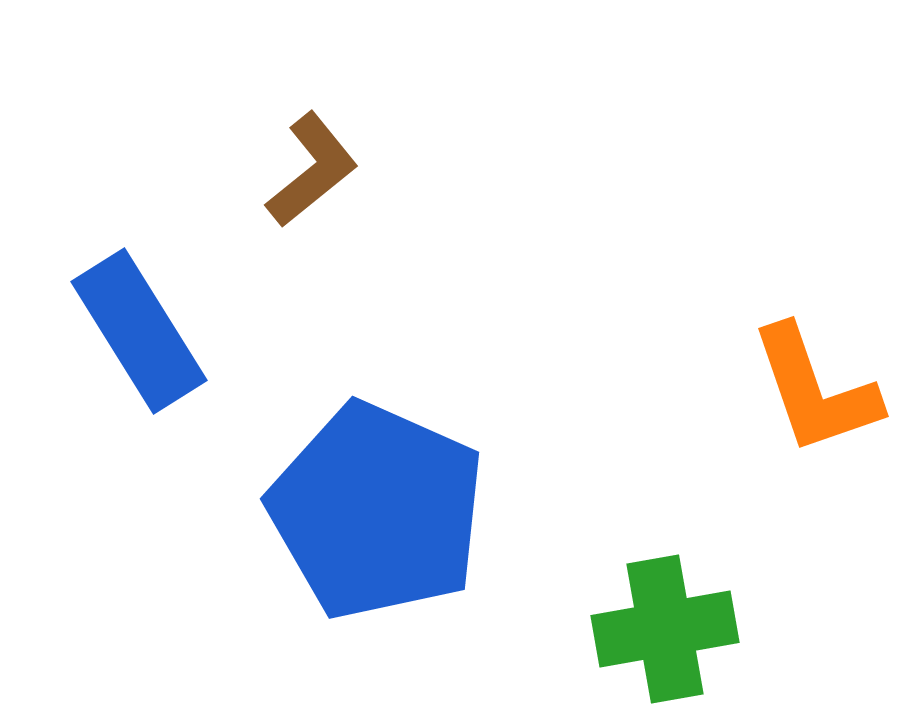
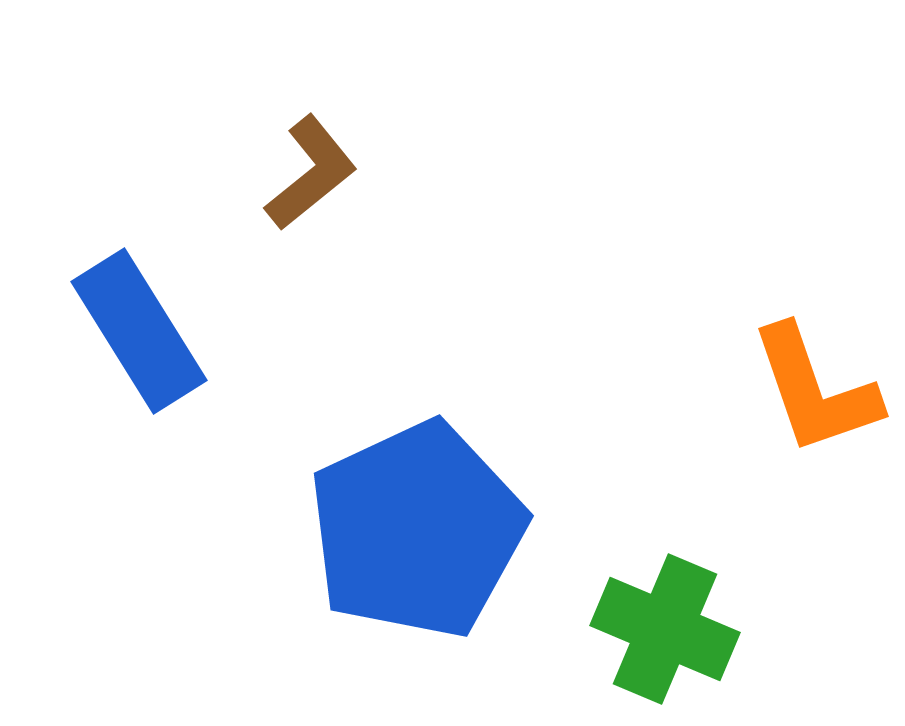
brown L-shape: moved 1 px left, 3 px down
blue pentagon: moved 40 px right, 19 px down; rotated 23 degrees clockwise
green cross: rotated 33 degrees clockwise
